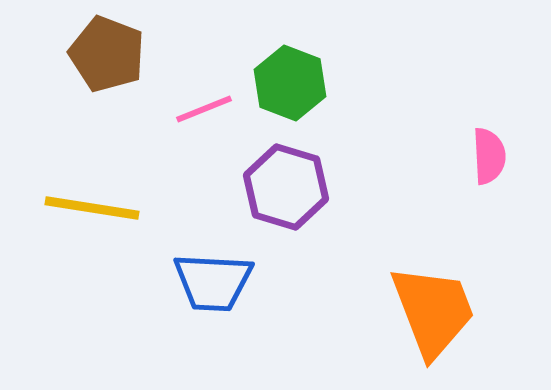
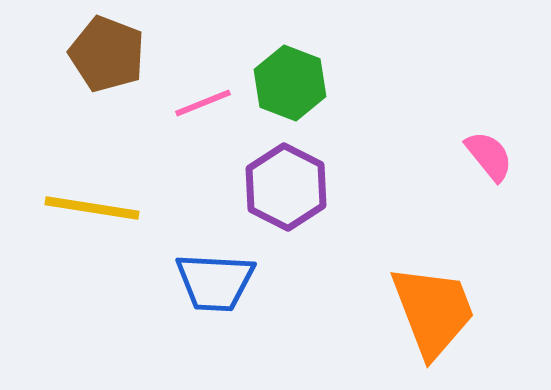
pink line: moved 1 px left, 6 px up
pink semicircle: rotated 36 degrees counterclockwise
purple hexagon: rotated 10 degrees clockwise
blue trapezoid: moved 2 px right
